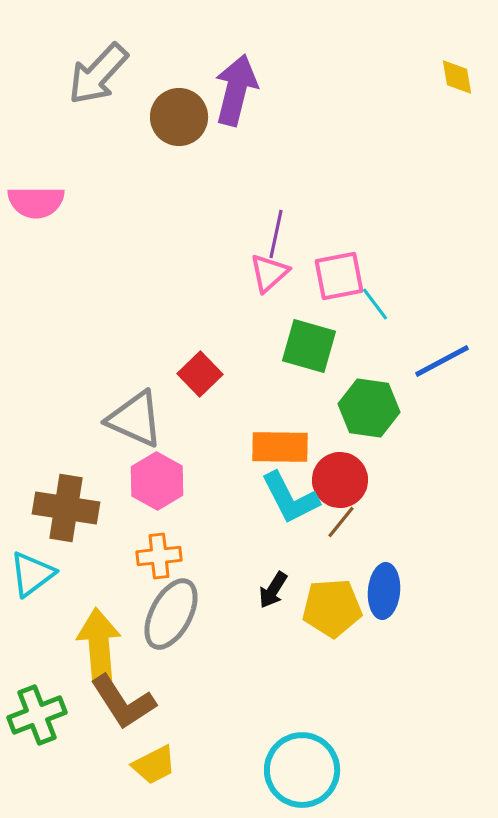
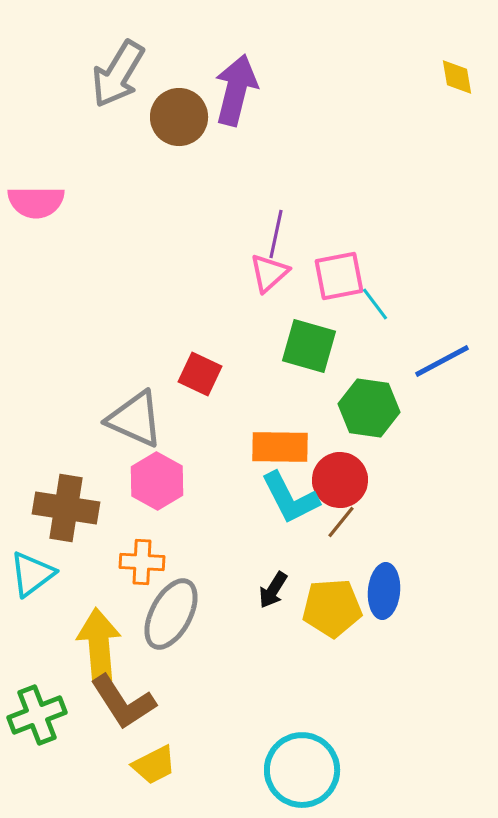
gray arrow: moved 20 px right; rotated 12 degrees counterclockwise
red square: rotated 21 degrees counterclockwise
orange cross: moved 17 px left, 6 px down; rotated 9 degrees clockwise
